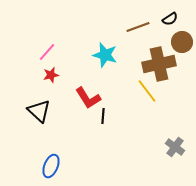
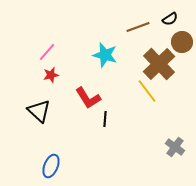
brown cross: rotated 32 degrees counterclockwise
black line: moved 2 px right, 3 px down
